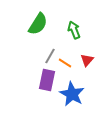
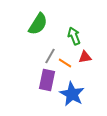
green arrow: moved 6 px down
red triangle: moved 2 px left, 3 px up; rotated 40 degrees clockwise
